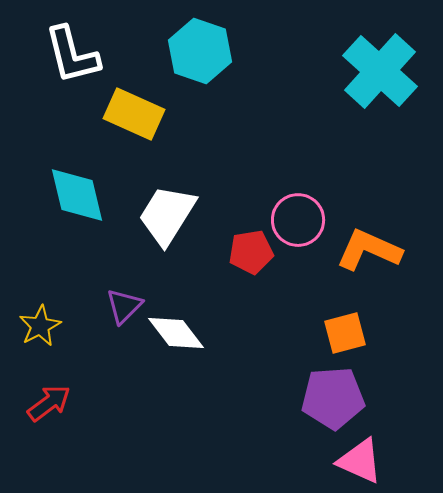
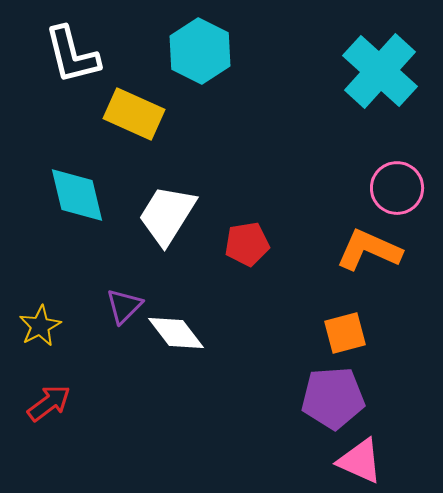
cyan hexagon: rotated 8 degrees clockwise
pink circle: moved 99 px right, 32 px up
red pentagon: moved 4 px left, 8 px up
